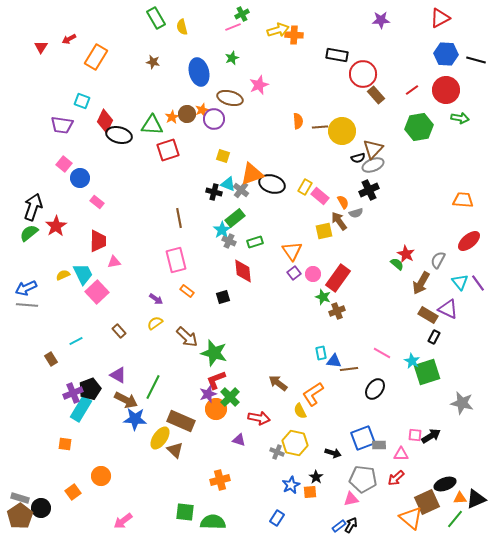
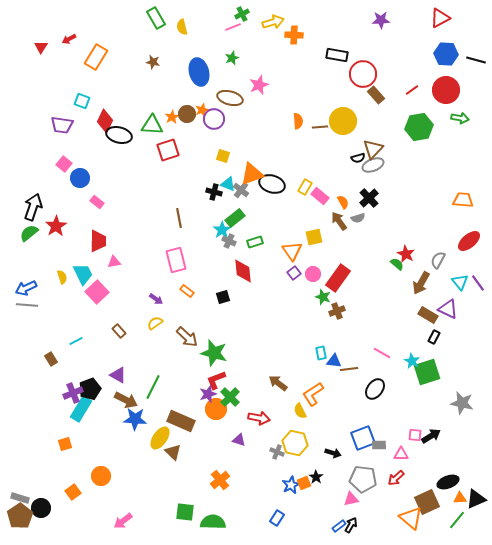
yellow arrow at (278, 30): moved 5 px left, 8 px up
yellow circle at (342, 131): moved 1 px right, 10 px up
black cross at (369, 190): moved 8 px down; rotated 18 degrees counterclockwise
gray semicircle at (356, 213): moved 2 px right, 5 px down
yellow square at (324, 231): moved 10 px left, 6 px down
yellow semicircle at (63, 275): moved 1 px left, 2 px down; rotated 96 degrees clockwise
orange square at (65, 444): rotated 24 degrees counterclockwise
brown triangle at (175, 450): moved 2 px left, 2 px down
orange cross at (220, 480): rotated 24 degrees counterclockwise
black ellipse at (445, 484): moved 3 px right, 2 px up
orange square at (310, 492): moved 6 px left, 9 px up; rotated 16 degrees counterclockwise
green line at (455, 519): moved 2 px right, 1 px down
